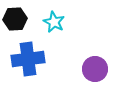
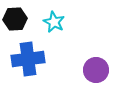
purple circle: moved 1 px right, 1 px down
